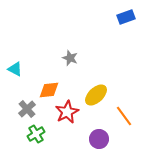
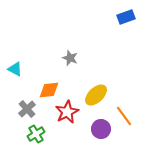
purple circle: moved 2 px right, 10 px up
